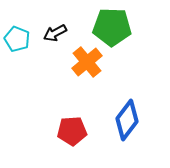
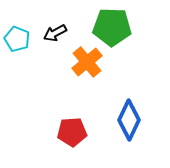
blue diamond: moved 2 px right; rotated 12 degrees counterclockwise
red pentagon: moved 1 px down
